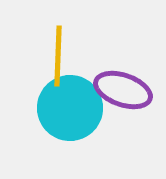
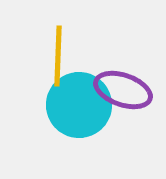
cyan circle: moved 9 px right, 3 px up
